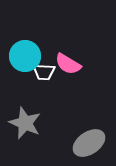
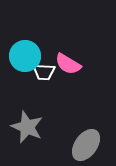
gray star: moved 2 px right, 4 px down
gray ellipse: moved 3 px left, 2 px down; rotated 20 degrees counterclockwise
